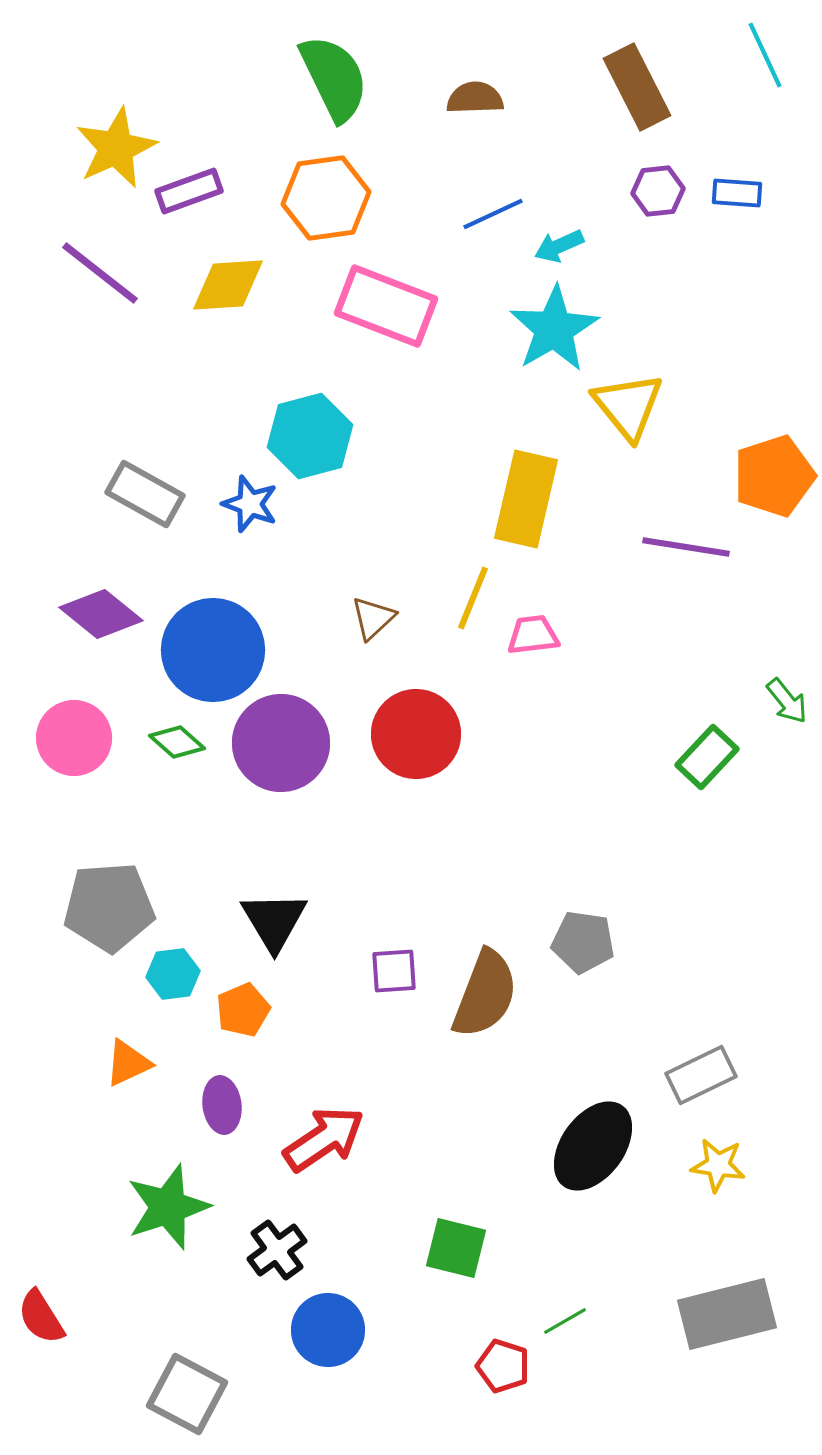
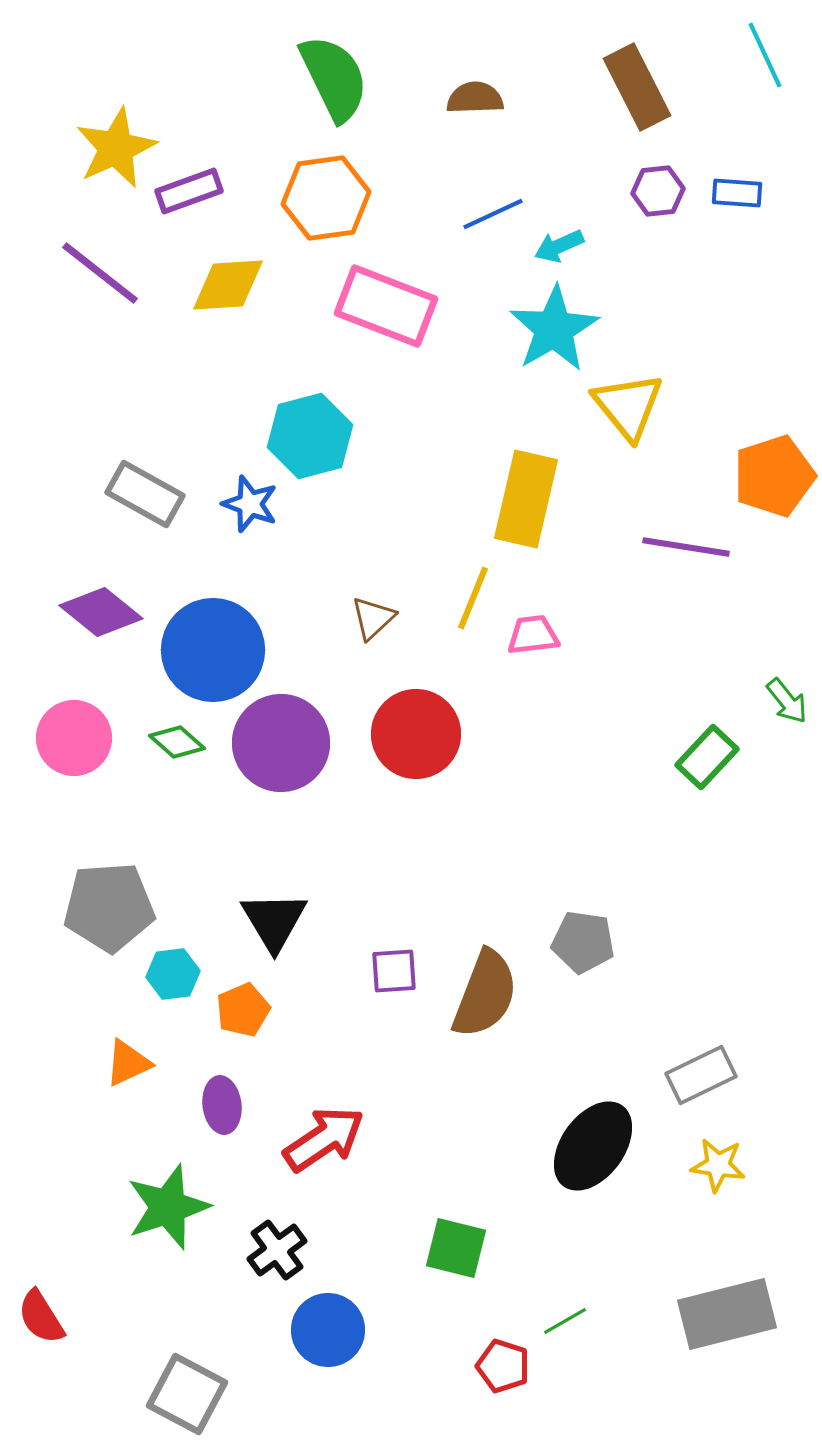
purple diamond at (101, 614): moved 2 px up
